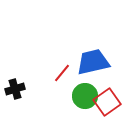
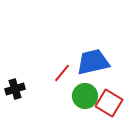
red square: moved 2 px right, 1 px down; rotated 24 degrees counterclockwise
